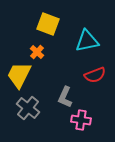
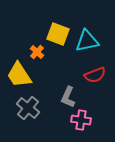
yellow square: moved 10 px right, 10 px down
yellow trapezoid: rotated 60 degrees counterclockwise
gray L-shape: moved 3 px right
